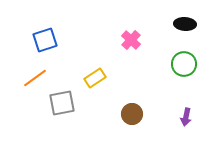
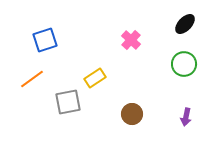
black ellipse: rotated 50 degrees counterclockwise
orange line: moved 3 px left, 1 px down
gray square: moved 6 px right, 1 px up
